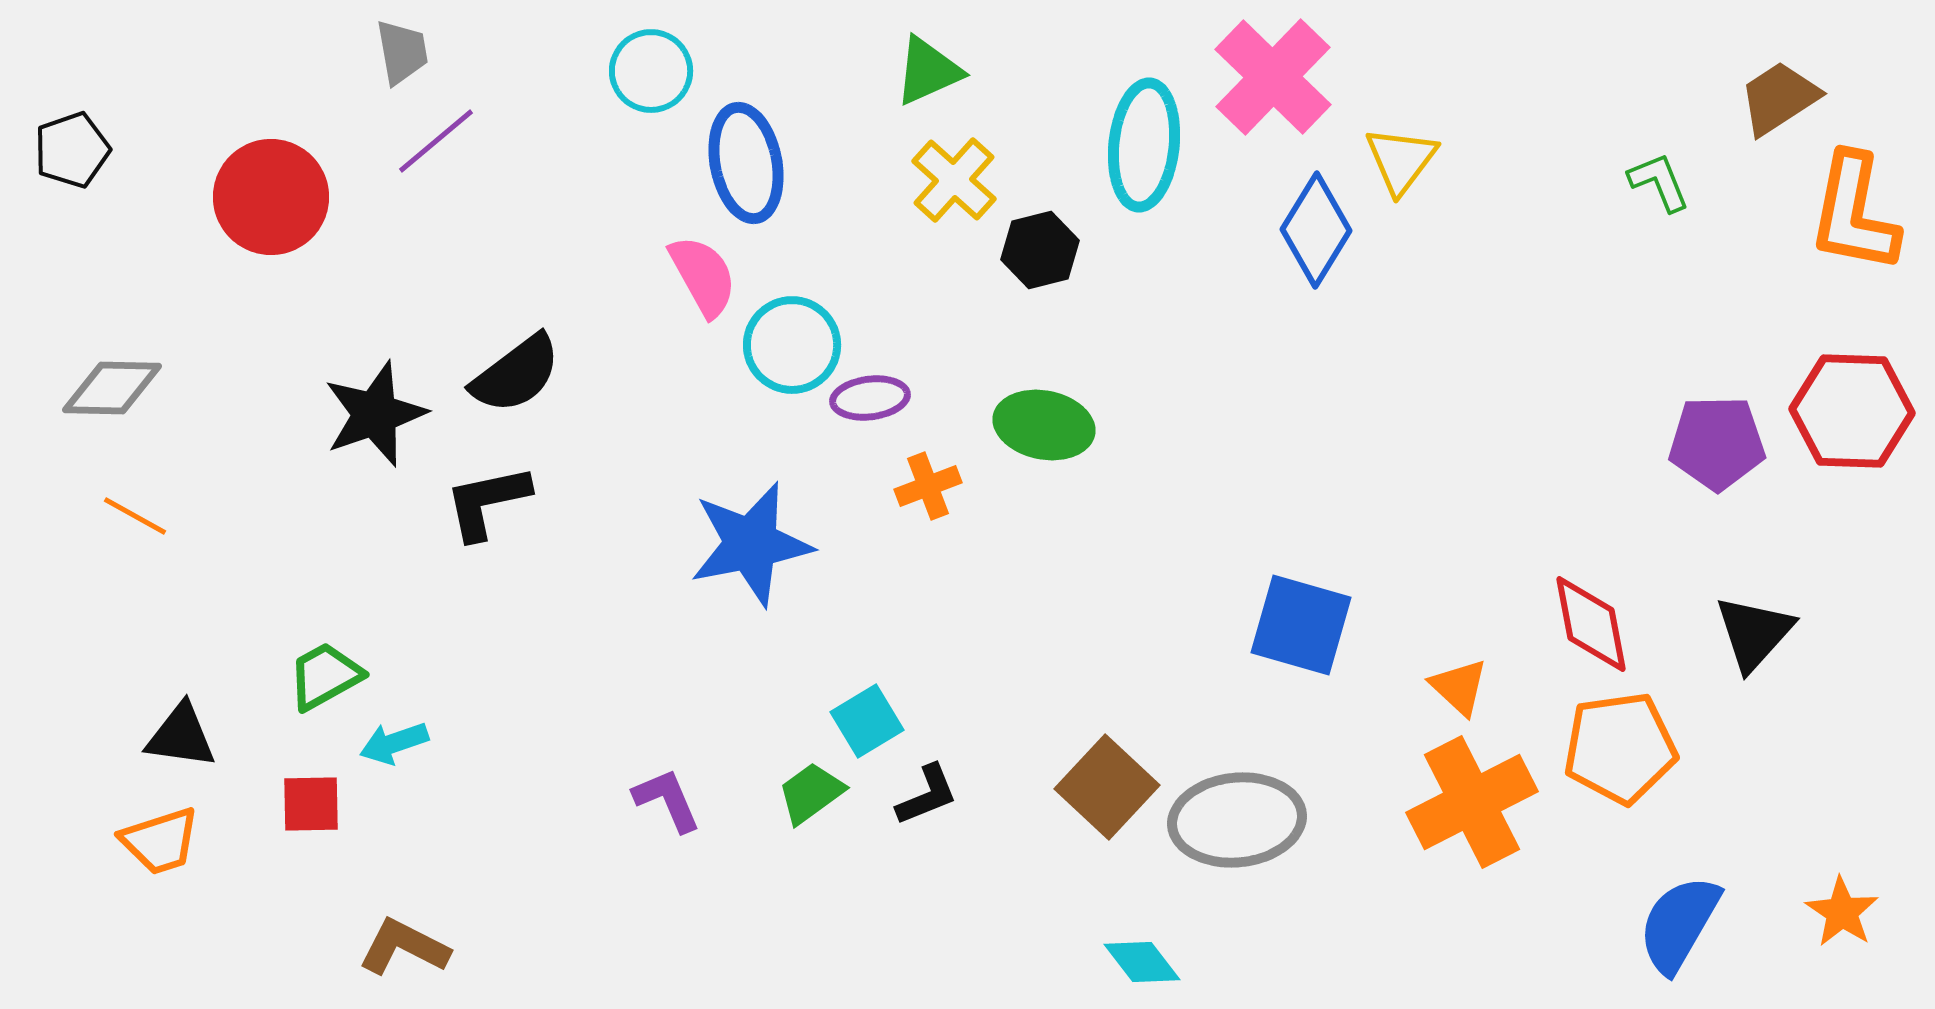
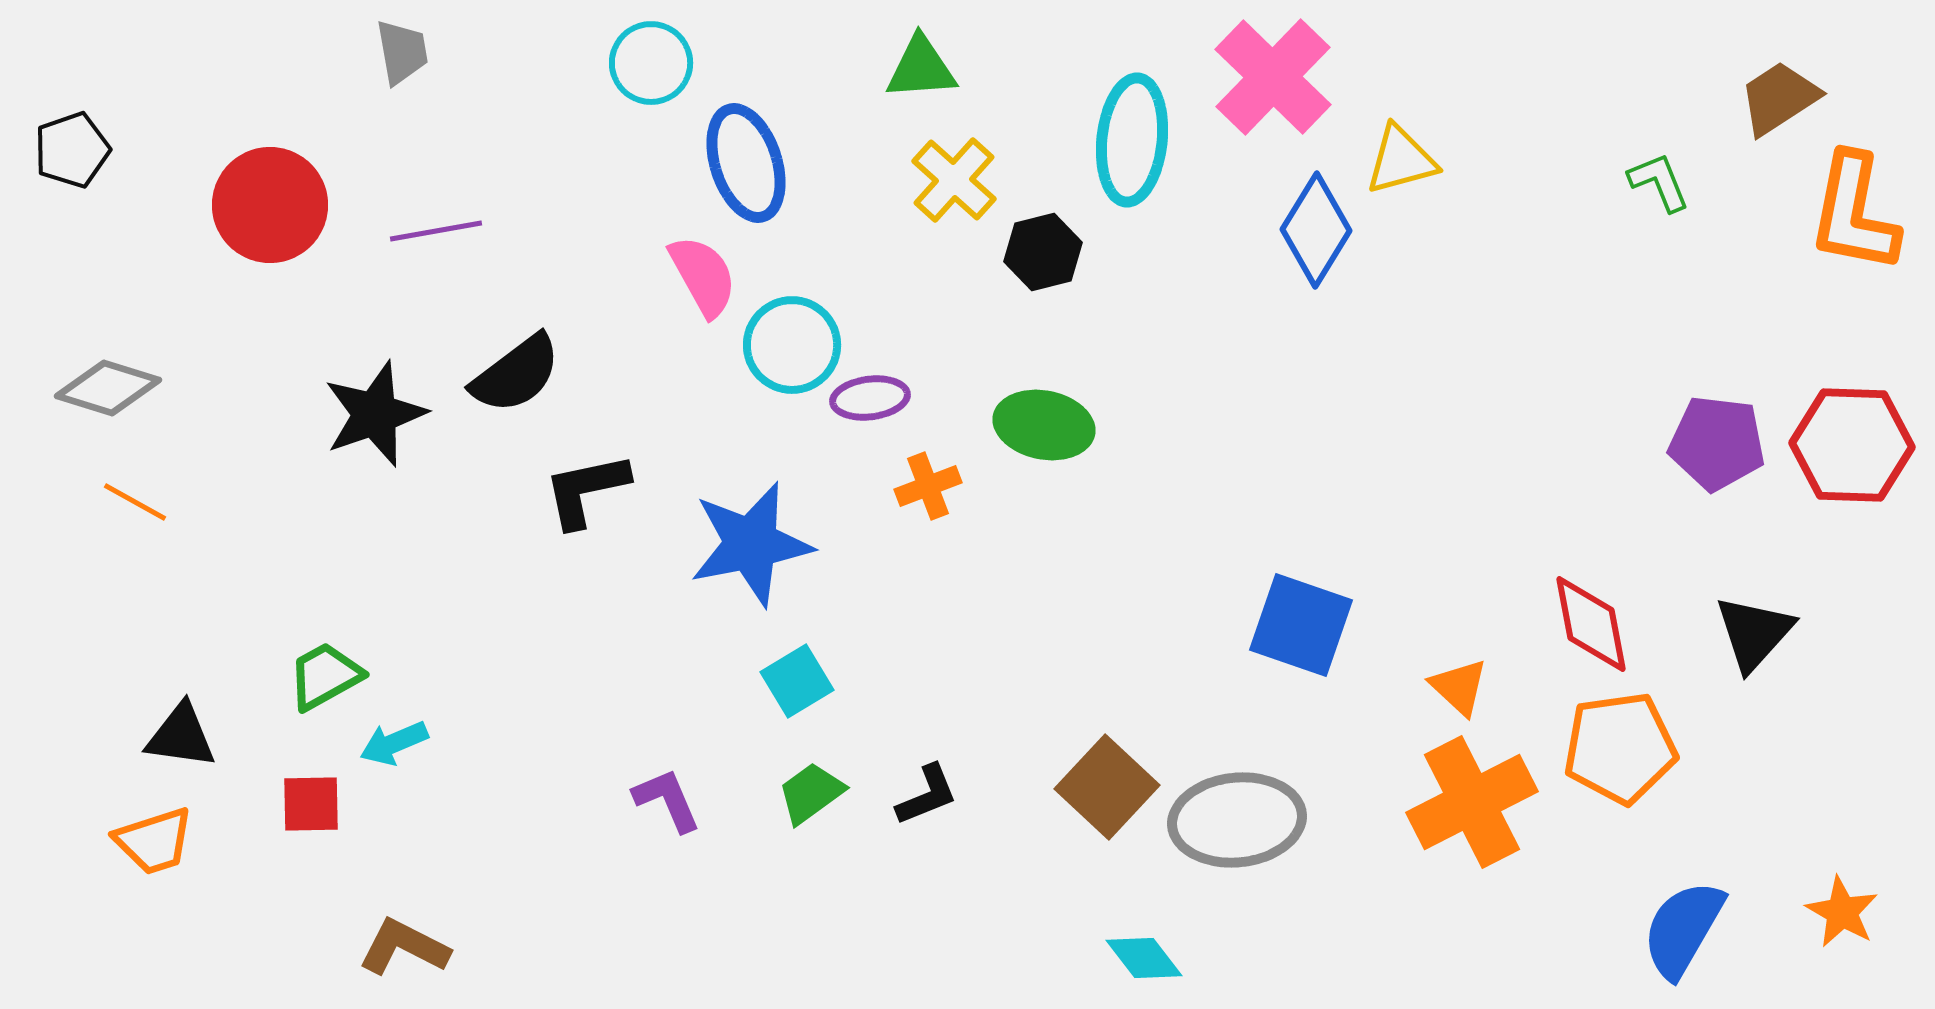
cyan circle at (651, 71): moved 8 px up
green triangle at (928, 71): moved 7 px left, 3 px up; rotated 20 degrees clockwise
purple line at (436, 141): moved 90 px down; rotated 30 degrees clockwise
cyan ellipse at (1144, 145): moved 12 px left, 5 px up
yellow triangle at (1401, 160): rotated 38 degrees clockwise
blue ellipse at (746, 163): rotated 7 degrees counterclockwise
red circle at (271, 197): moved 1 px left, 8 px down
black hexagon at (1040, 250): moved 3 px right, 2 px down
gray diamond at (112, 388): moved 4 px left; rotated 16 degrees clockwise
red hexagon at (1852, 411): moved 34 px down
purple pentagon at (1717, 443): rotated 8 degrees clockwise
black L-shape at (487, 502): moved 99 px right, 12 px up
orange line at (135, 516): moved 14 px up
blue square at (1301, 625): rotated 3 degrees clockwise
cyan square at (867, 721): moved 70 px left, 40 px up
cyan arrow at (394, 743): rotated 4 degrees counterclockwise
orange trapezoid at (160, 841): moved 6 px left
orange star at (1842, 912): rotated 4 degrees counterclockwise
blue semicircle at (1679, 924): moved 4 px right, 5 px down
cyan diamond at (1142, 962): moved 2 px right, 4 px up
